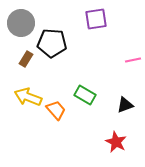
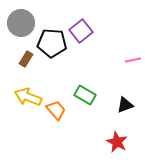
purple square: moved 15 px left, 12 px down; rotated 30 degrees counterclockwise
red star: moved 1 px right
